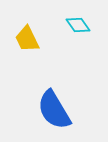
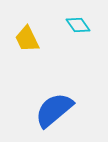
blue semicircle: rotated 81 degrees clockwise
